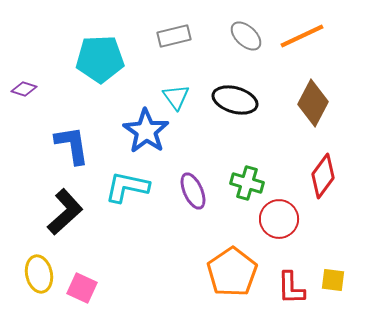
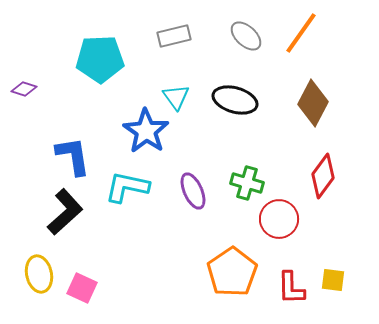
orange line: moved 1 px left, 3 px up; rotated 30 degrees counterclockwise
blue L-shape: moved 1 px right, 11 px down
